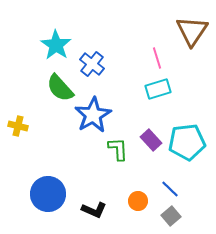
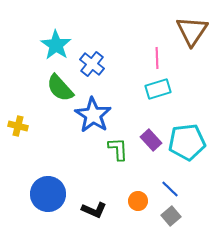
pink line: rotated 15 degrees clockwise
blue star: rotated 9 degrees counterclockwise
